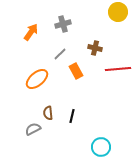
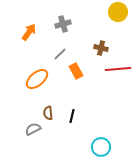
orange arrow: moved 2 px left
brown cross: moved 6 px right
